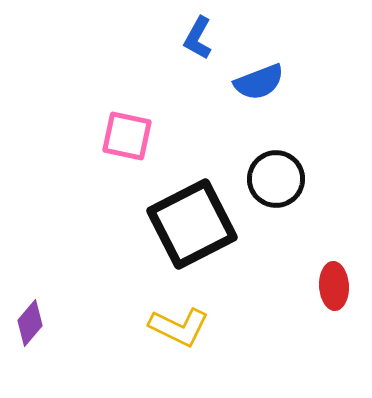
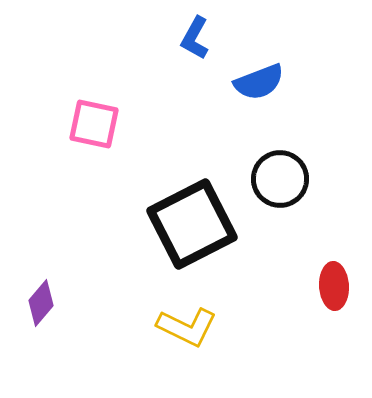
blue L-shape: moved 3 px left
pink square: moved 33 px left, 12 px up
black circle: moved 4 px right
purple diamond: moved 11 px right, 20 px up
yellow L-shape: moved 8 px right
